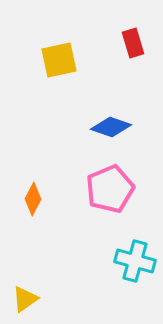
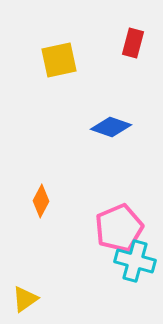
red rectangle: rotated 32 degrees clockwise
pink pentagon: moved 9 px right, 39 px down
orange diamond: moved 8 px right, 2 px down
